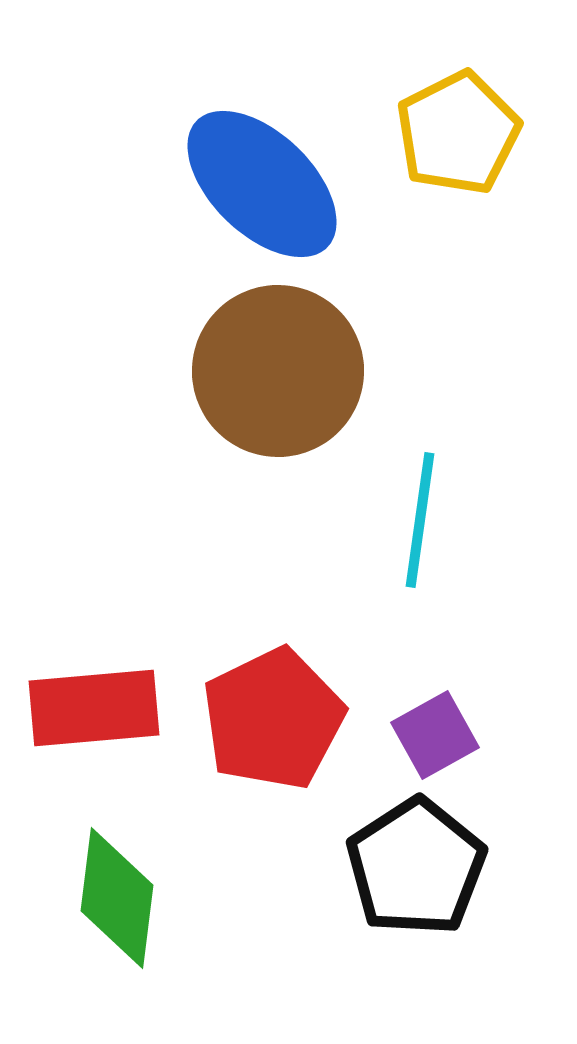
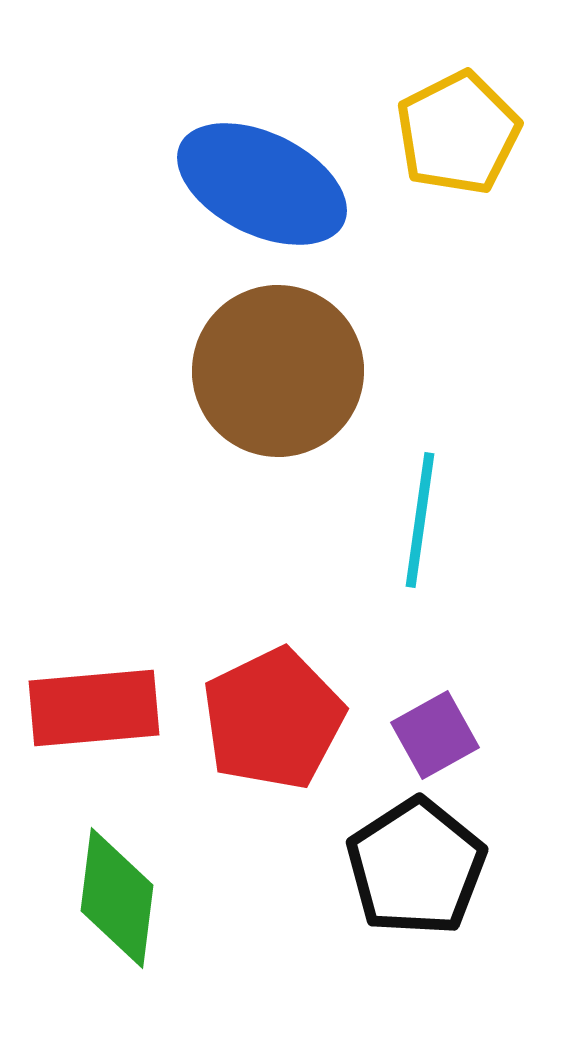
blue ellipse: rotated 18 degrees counterclockwise
